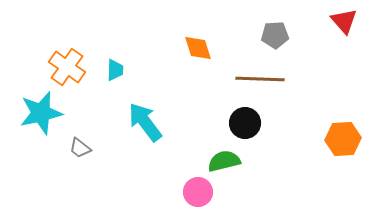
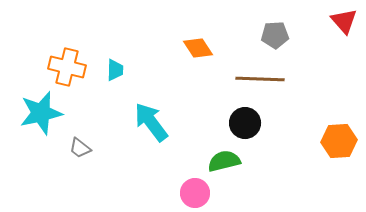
orange diamond: rotated 16 degrees counterclockwise
orange cross: rotated 21 degrees counterclockwise
cyan arrow: moved 6 px right
orange hexagon: moved 4 px left, 2 px down
pink circle: moved 3 px left, 1 px down
